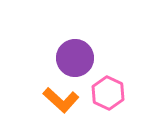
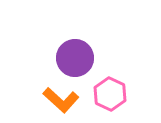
pink hexagon: moved 2 px right, 1 px down
